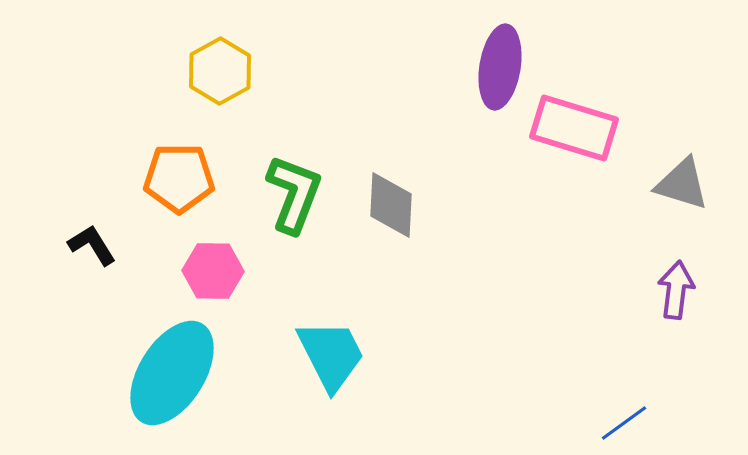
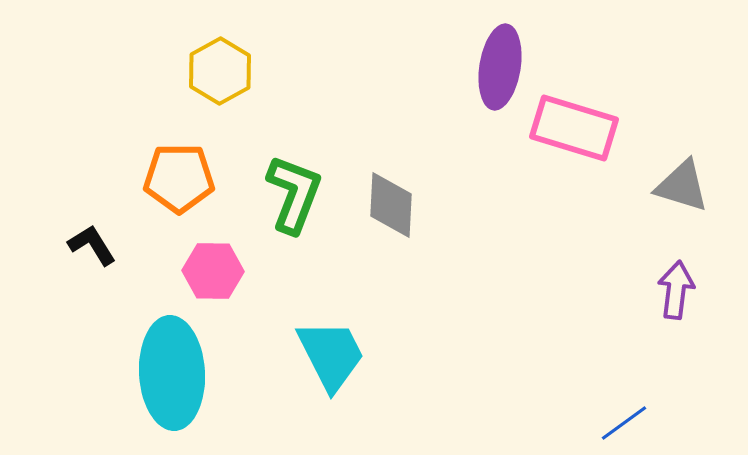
gray triangle: moved 2 px down
cyan ellipse: rotated 35 degrees counterclockwise
